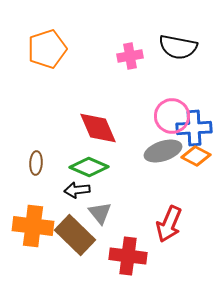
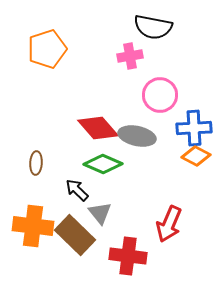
black semicircle: moved 25 px left, 20 px up
pink circle: moved 12 px left, 21 px up
red diamond: rotated 18 degrees counterclockwise
gray ellipse: moved 26 px left, 15 px up; rotated 30 degrees clockwise
green diamond: moved 14 px right, 3 px up
black arrow: rotated 50 degrees clockwise
